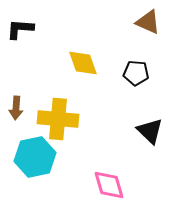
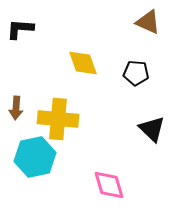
black triangle: moved 2 px right, 2 px up
